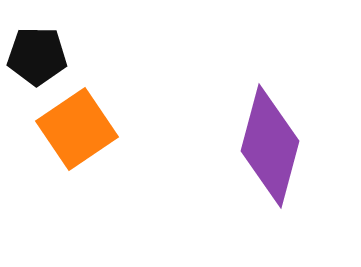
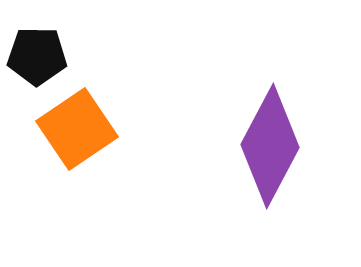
purple diamond: rotated 13 degrees clockwise
